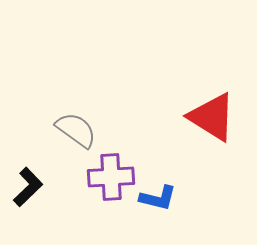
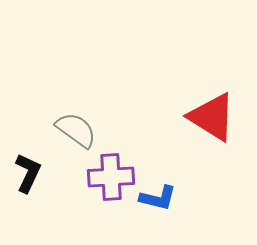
black L-shape: moved 14 px up; rotated 21 degrees counterclockwise
